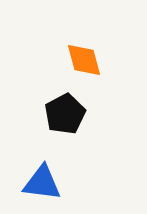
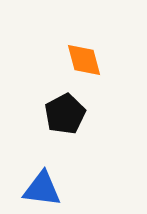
blue triangle: moved 6 px down
